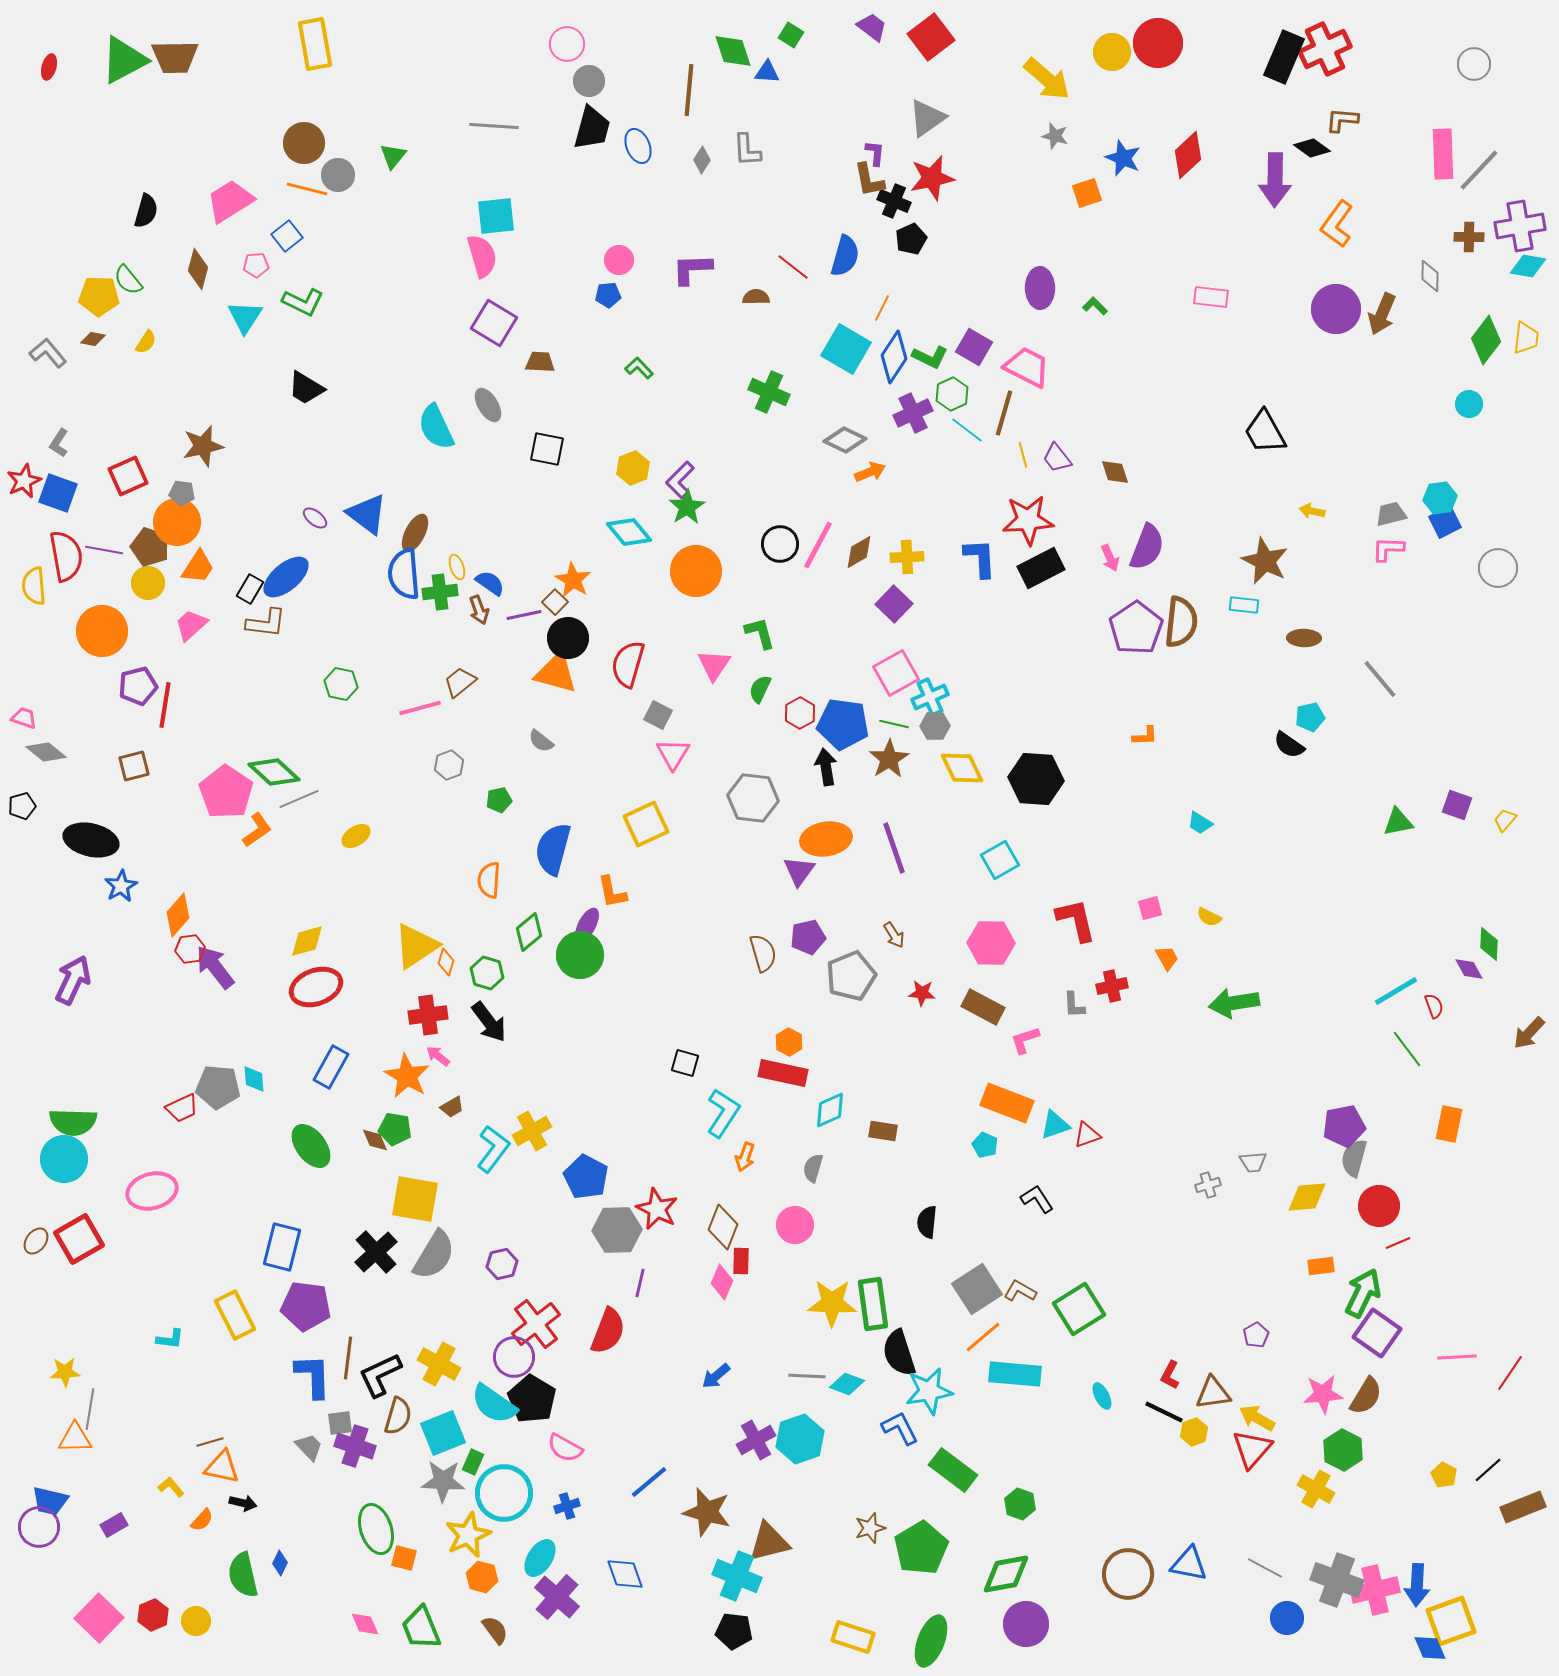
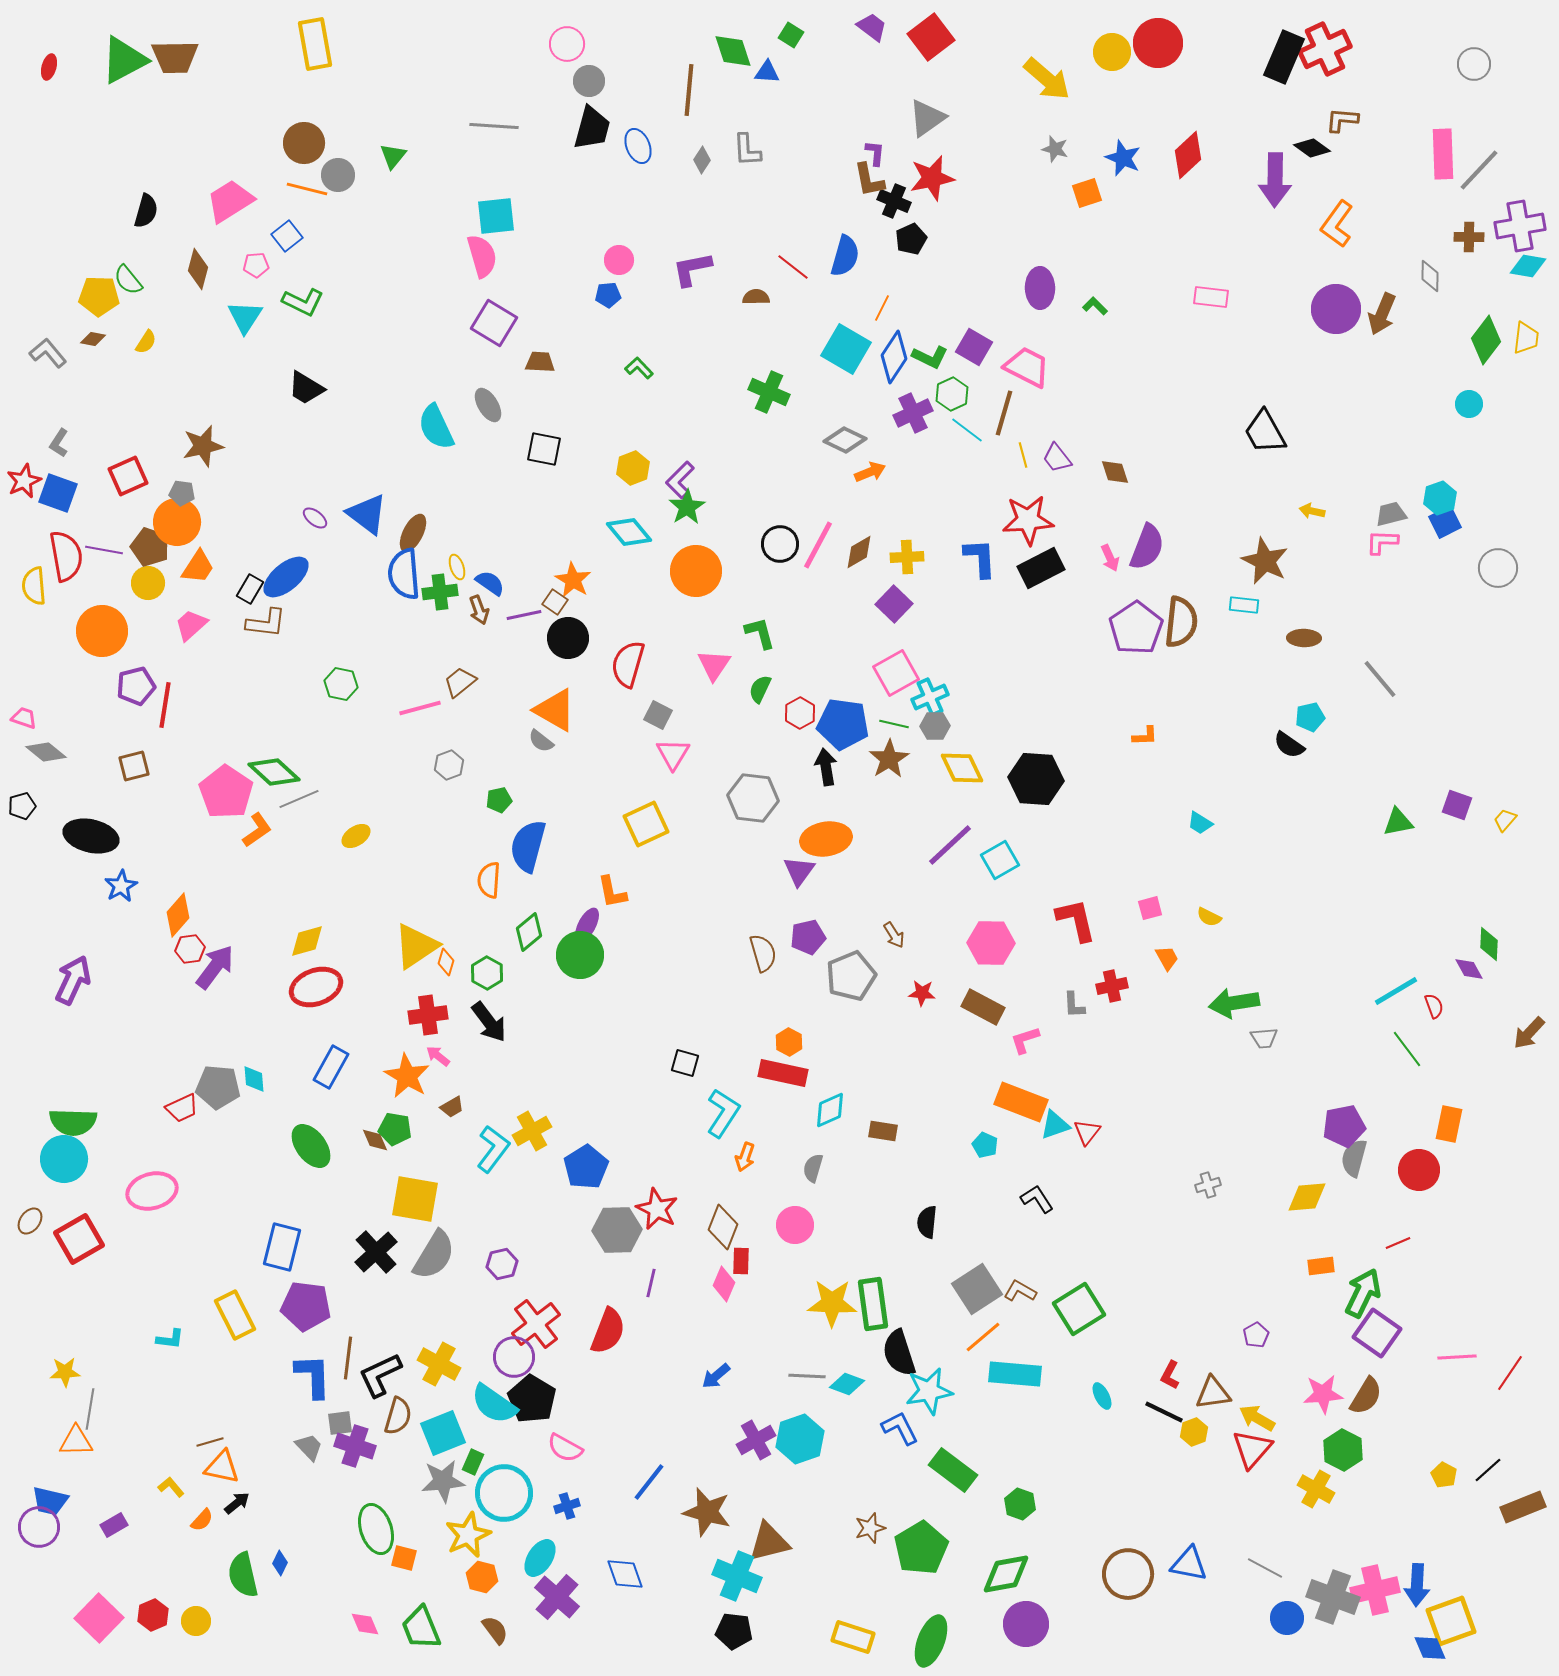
gray star at (1055, 136): moved 13 px down
purple L-shape at (692, 269): rotated 9 degrees counterclockwise
black square at (547, 449): moved 3 px left
cyan hexagon at (1440, 498): rotated 12 degrees counterclockwise
brown ellipse at (415, 533): moved 2 px left
pink L-shape at (1388, 549): moved 6 px left, 7 px up
brown square at (555, 602): rotated 10 degrees counterclockwise
orange triangle at (556, 673): moved 1 px left, 37 px down; rotated 15 degrees clockwise
purple pentagon at (138, 686): moved 2 px left
black ellipse at (91, 840): moved 4 px up
purple line at (894, 848): moved 56 px right, 3 px up; rotated 66 degrees clockwise
blue semicircle at (553, 849): moved 25 px left, 3 px up
purple arrow at (215, 967): rotated 75 degrees clockwise
green hexagon at (487, 973): rotated 12 degrees clockwise
orange rectangle at (1007, 1103): moved 14 px right, 1 px up
red triangle at (1087, 1135): moved 3 px up; rotated 32 degrees counterclockwise
gray trapezoid at (1253, 1162): moved 11 px right, 124 px up
blue pentagon at (586, 1177): moved 10 px up; rotated 12 degrees clockwise
red circle at (1379, 1206): moved 40 px right, 36 px up
brown ellipse at (36, 1241): moved 6 px left, 20 px up
pink diamond at (722, 1282): moved 2 px right, 2 px down
purple line at (640, 1283): moved 11 px right
orange triangle at (75, 1438): moved 1 px right, 3 px down
gray star at (443, 1481): rotated 9 degrees counterclockwise
blue line at (649, 1482): rotated 12 degrees counterclockwise
black arrow at (243, 1503): moved 6 px left; rotated 52 degrees counterclockwise
gray cross at (1337, 1580): moved 4 px left, 17 px down
